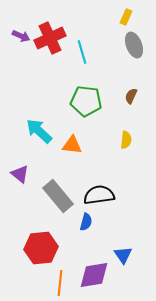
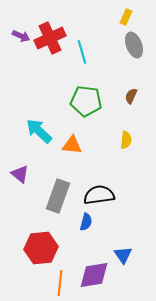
gray rectangle: rotated 60 degrees clockwise
